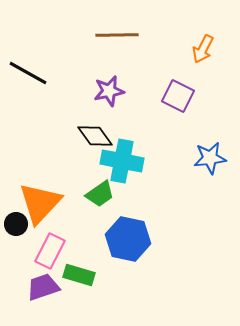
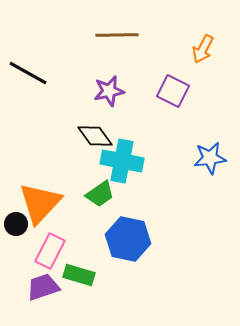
purple square: moved 5 px left, 5 px up
